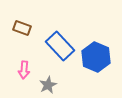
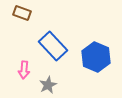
brown rectangle: moved 15 px up
blue rectangle: moved 7 px left
